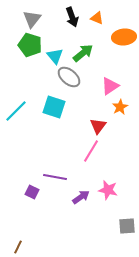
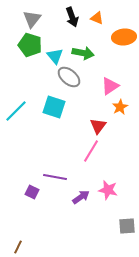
green arrow: rotated 50 degrees clockwise
